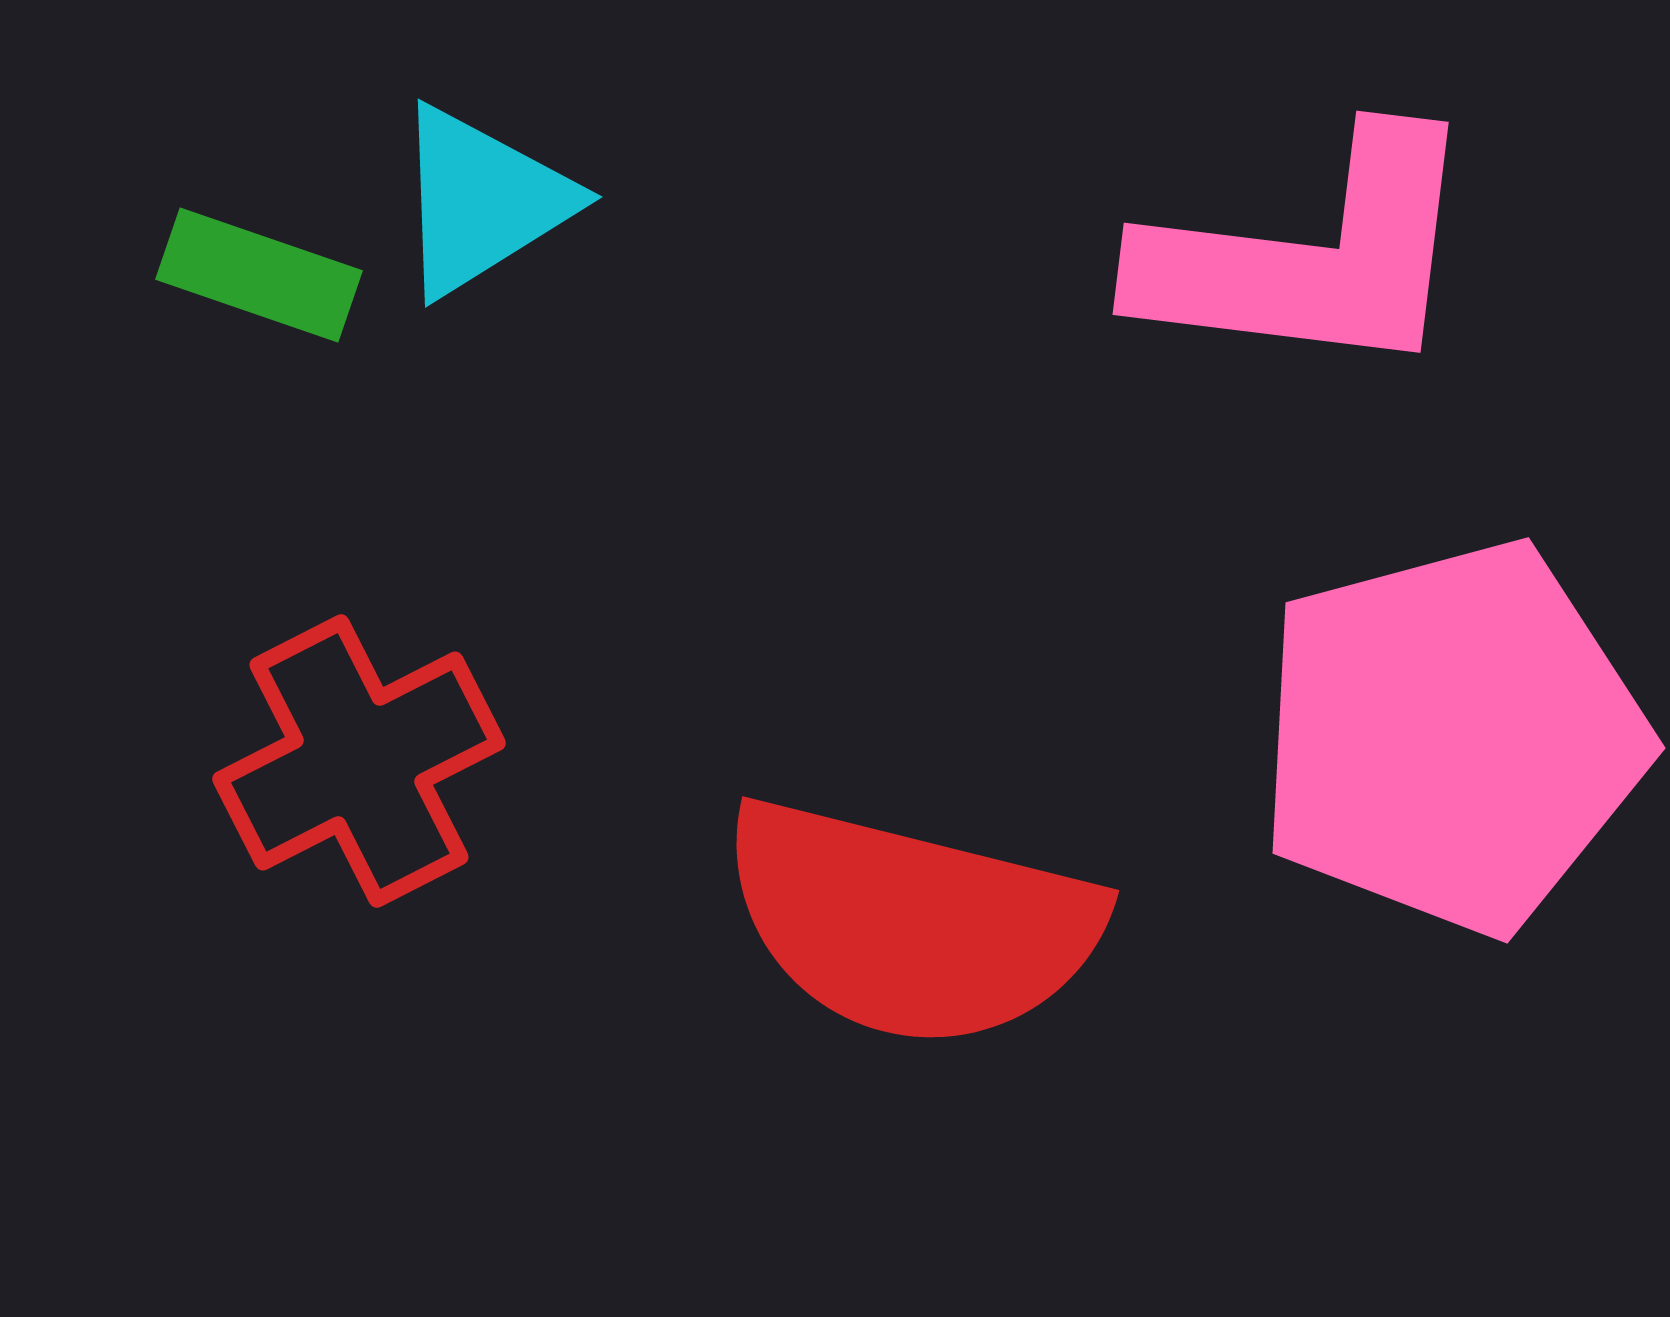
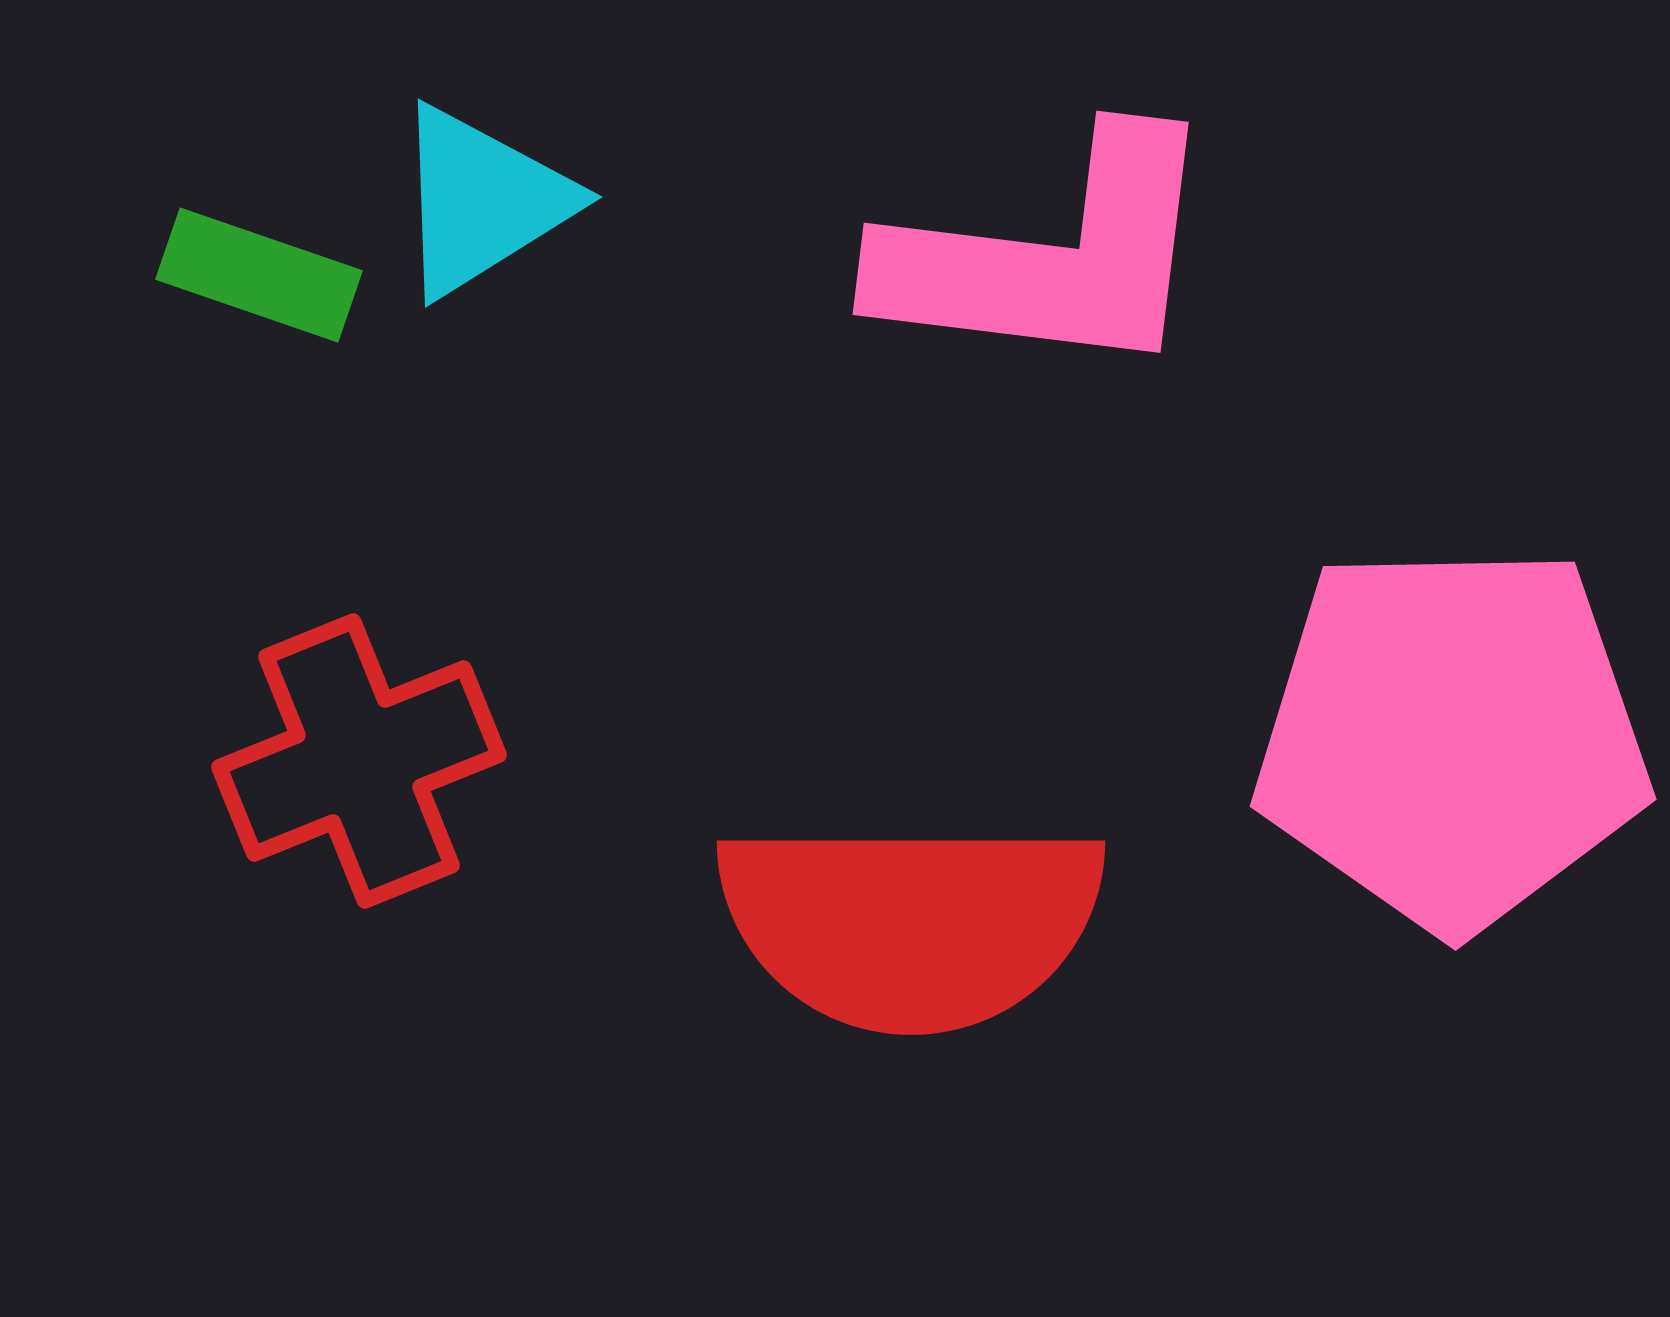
pink L-shape: moved 260 px left
pink pentagon: rotated 14 degrees clockwise
red cross: rotated 5 degrees clockwise
red semicircle: rotated 14 degrees counterclockwise
